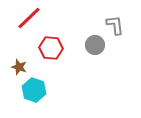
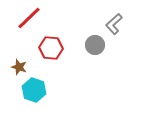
gray L-shape: moved 1 px left, 1 px up; rotated 125 degrees counterclockwise
